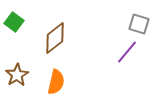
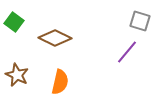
gray square: moved 1 px right, 3 px up
brown diamond: rotated 64 degrees clockwise
brown star: rotated 15 degrees counterclockwise
orange semicircle: moved 4 px right
